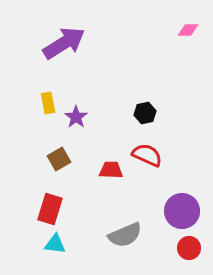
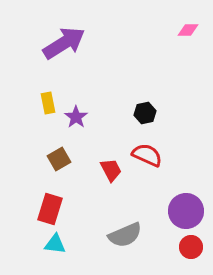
red trapezoid: rotated 60 degrees clockwise
purple circle: moved 4 px right
red circle: moved 2 px right, 1 px up
